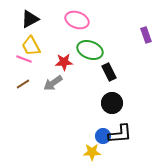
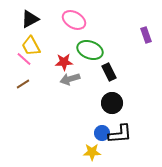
pink ellipse: moved 3 px left; rotated 10 degrees clockwise
pink line: rotated 21 degrees clockwise
gray arrow: moved 17 px right, 4 px up; rotated 18 degrees clockwise
blue circle: moved 1 px left, 3 px up
